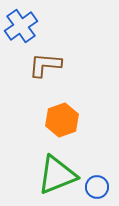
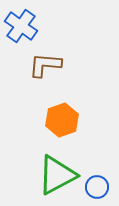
blue cross: rotated 20 degrees counterclockwise
green triangle: rotated 6 degrees counterclockwise
